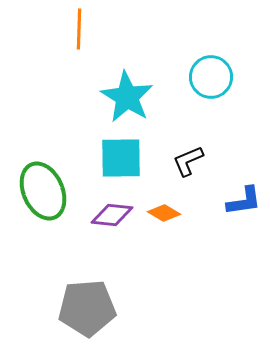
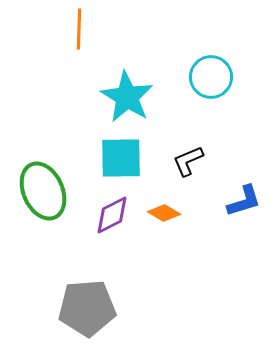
blue L-shape: rotated 9 degrees counterclockwise
purple diamond: rotated 33 degrees counterclockwise
